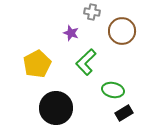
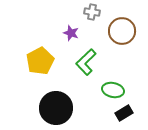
yellow pentagon: moved 3 px right, 3 px up
